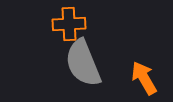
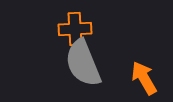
orange cross: moved 6 px right, 5 px down
